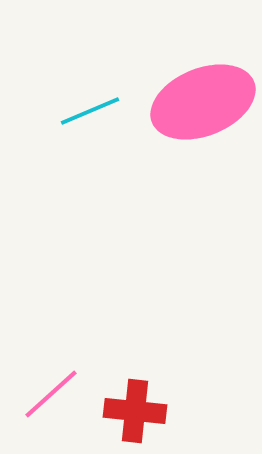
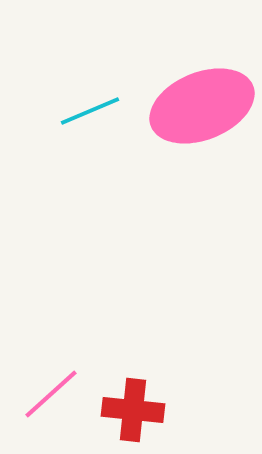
pink ellipse: moved 1 px left, 4 px down
red cross: moved 2 px left, 1 px up
